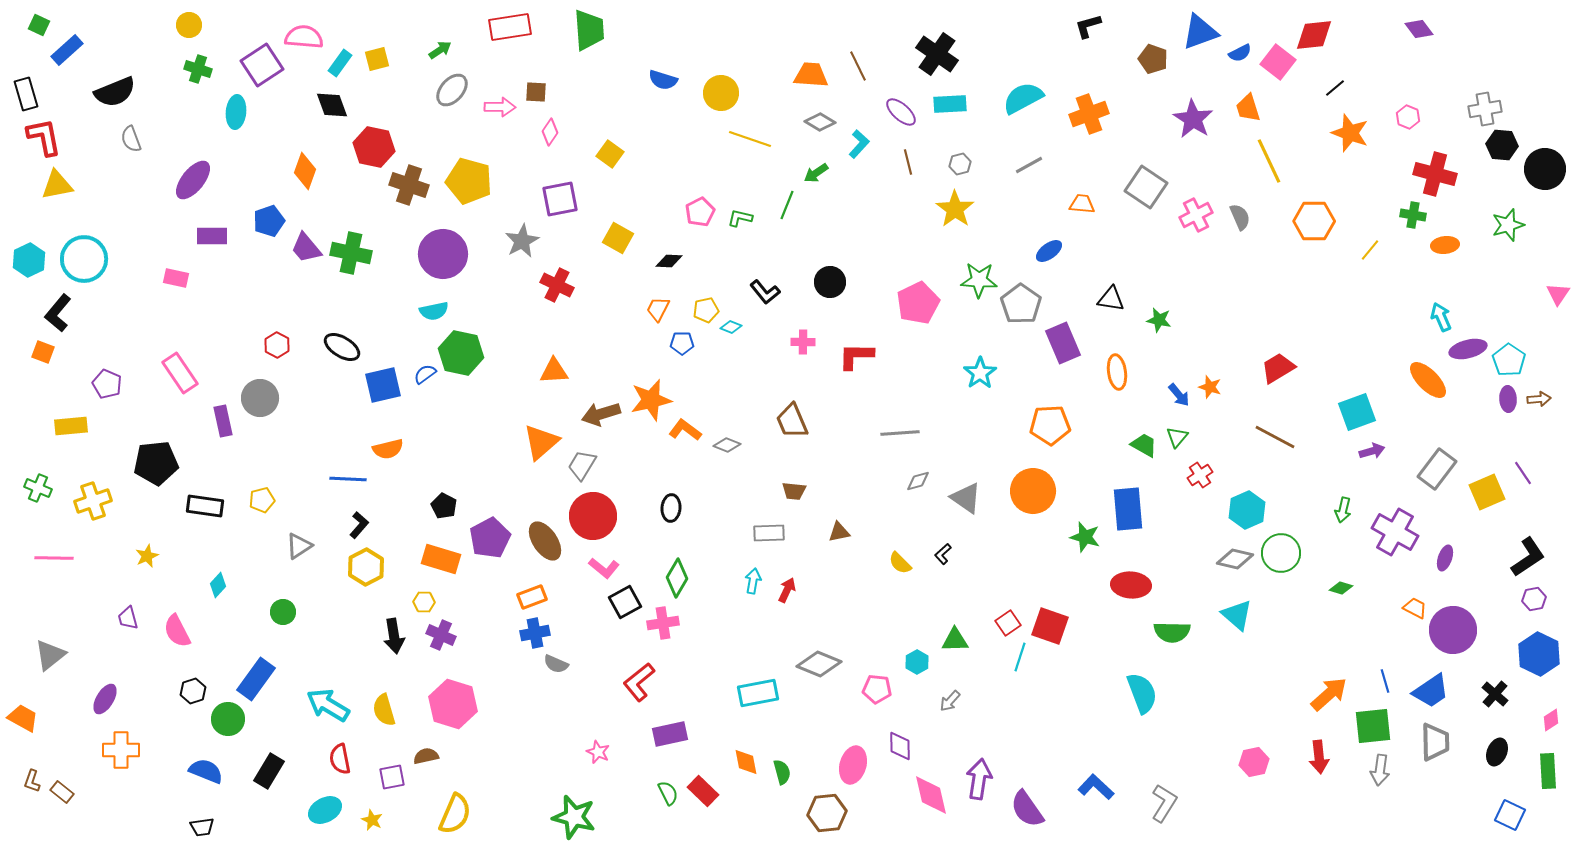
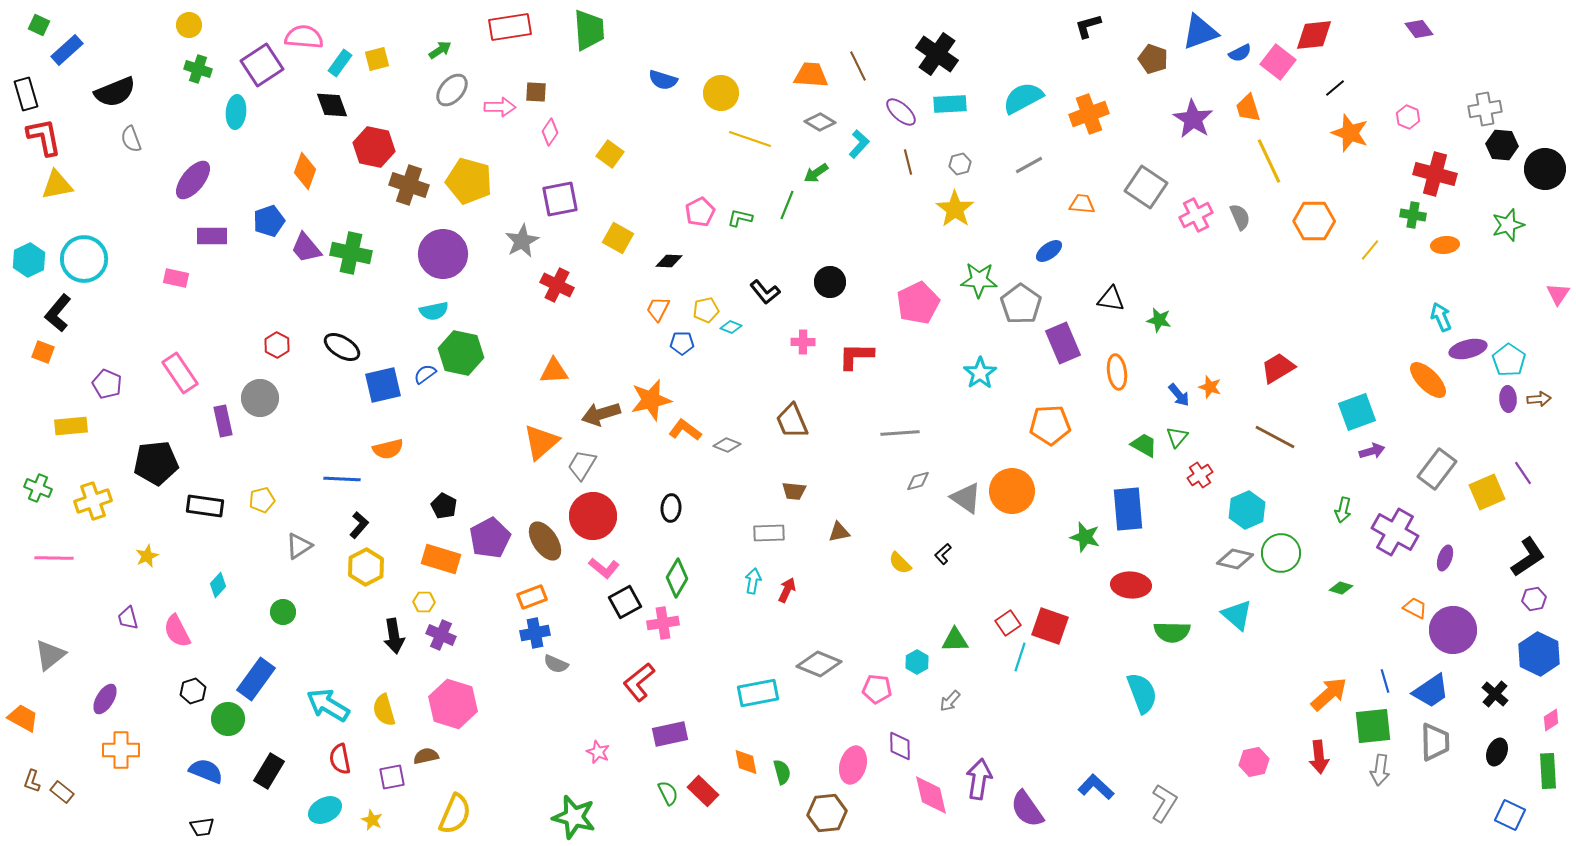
blue line at (348, 479): moved 6 px left
orange circle at (1033, 491): moved 21 px left
